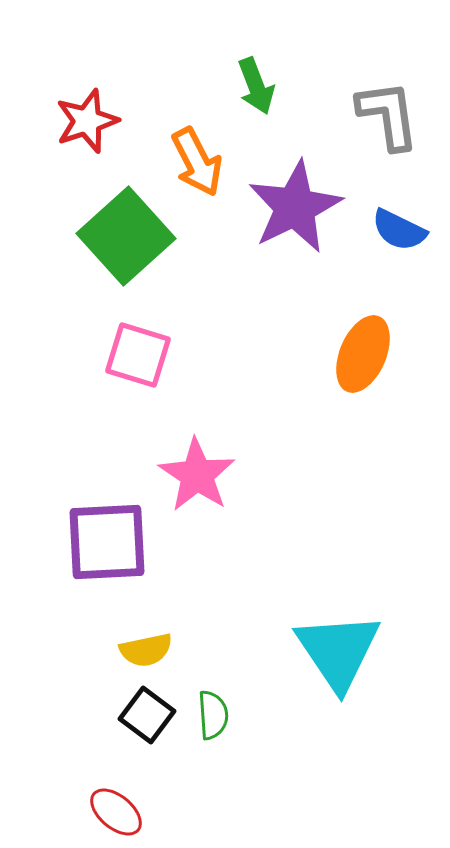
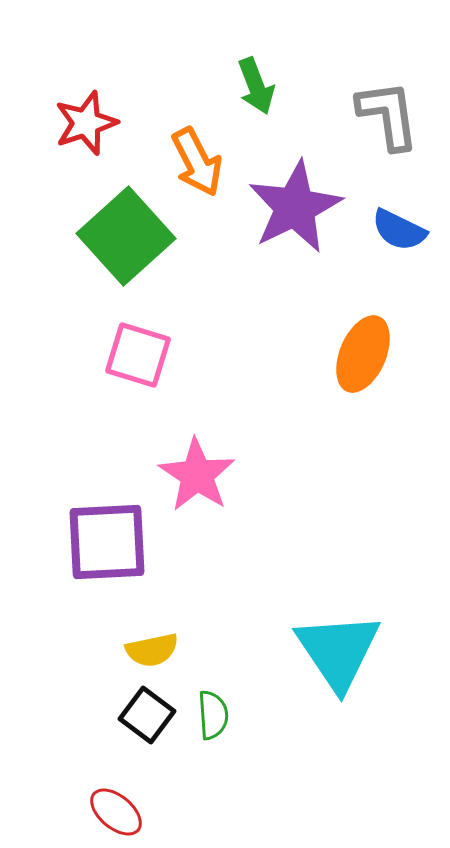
red star: moved 1 px left, 2 px down
yellow semicircle: moved 6 px right
